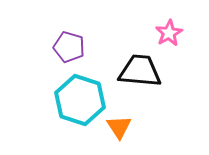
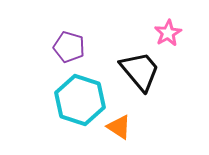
pink star: moved 1 px left
black trapezoid: rotated 45 degrees clockwise
orange triangle: rotated 24 degrees counterclockwise
